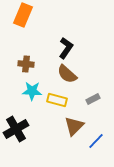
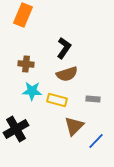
black L-shape: moved 2 px left
brown semicircle: rotated 60 degrees counterclockwise
gray rectangle: rotated 32 degrees clockwise
